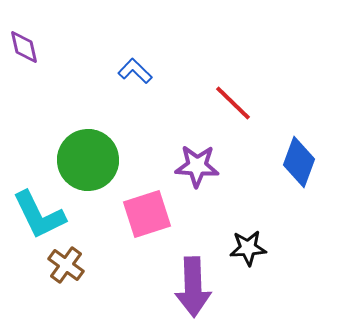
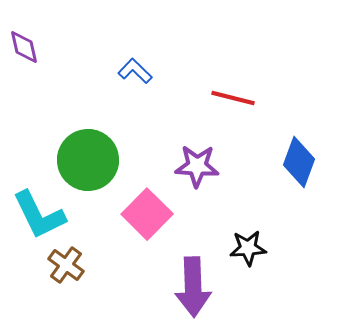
red line: moved 5 px up; rotated 30 degrees counterclockwise
pink square: rotated 27 degrees counterclockwise
